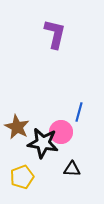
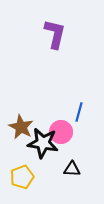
brown star: moved 4 px right
